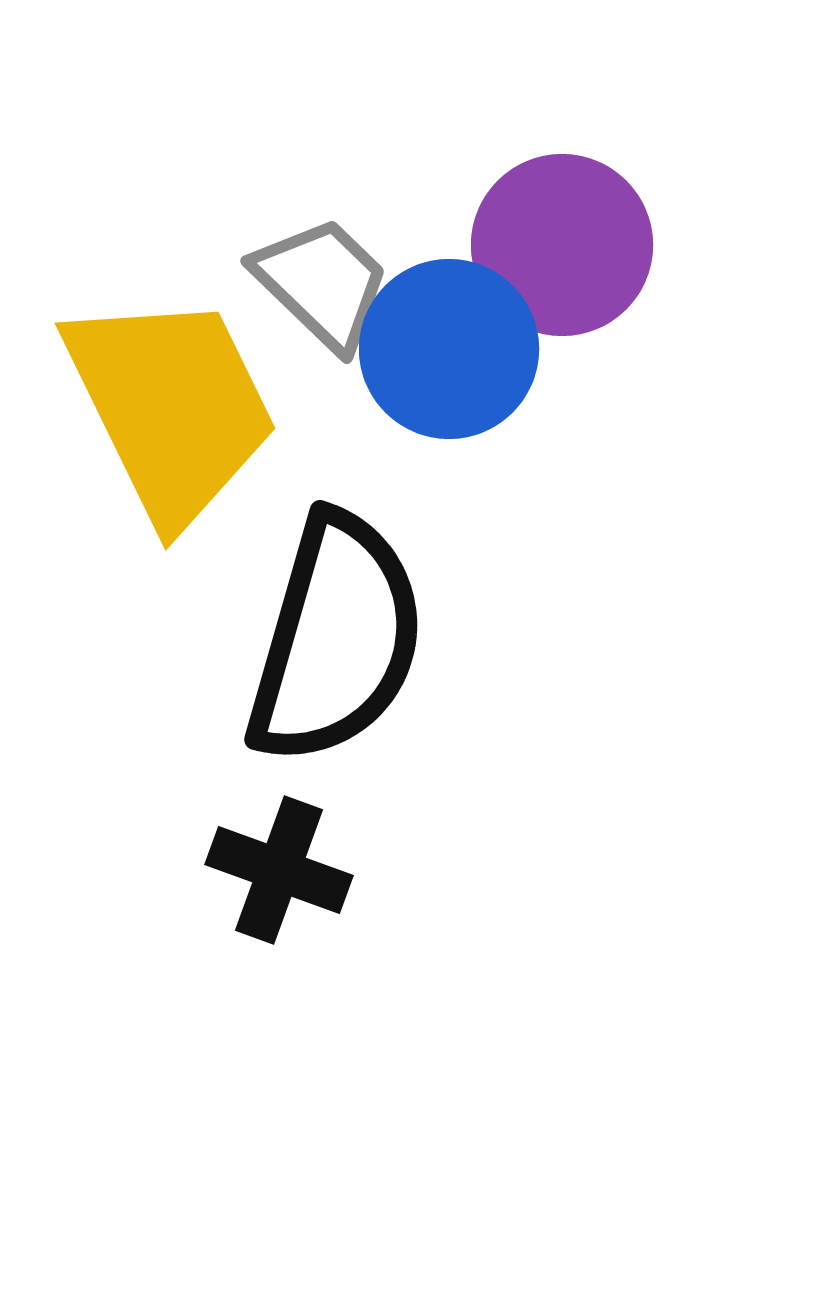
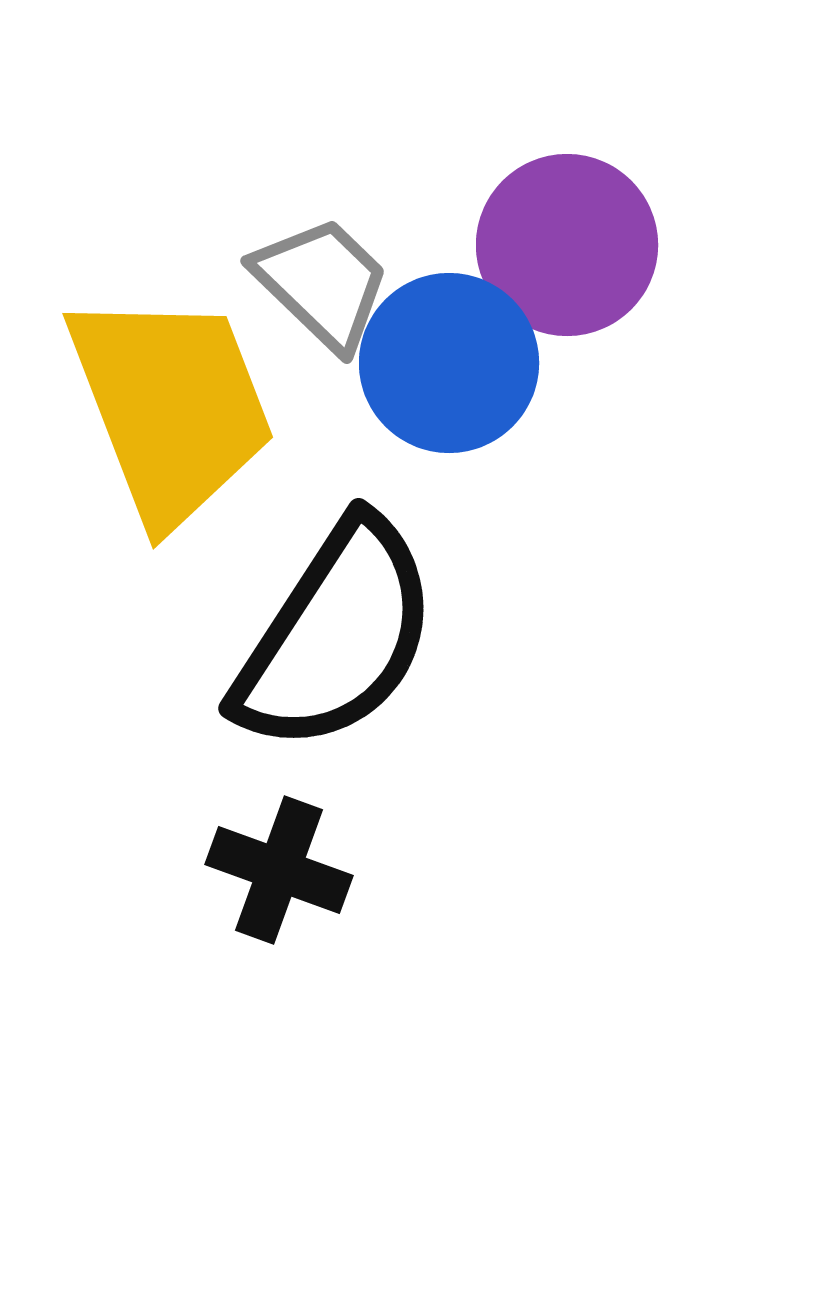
purple circle: moved 5 px right
blue circle: moved 14 px down
yellow trapezoid: rotated 5 degrees clockwise
black semicircle: moved 3 px up; rotated 17 degrees clockwise
